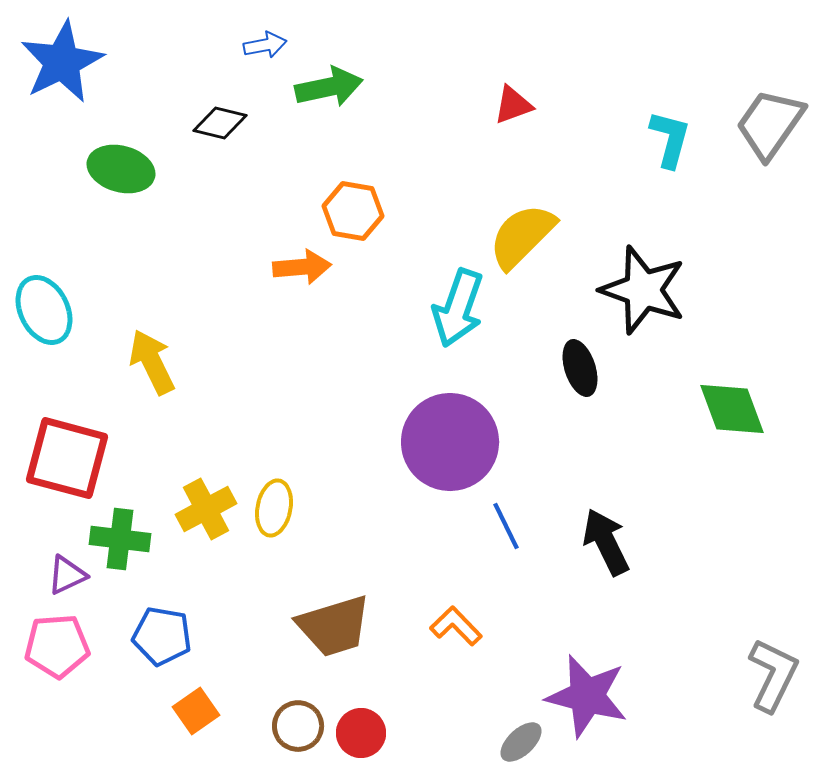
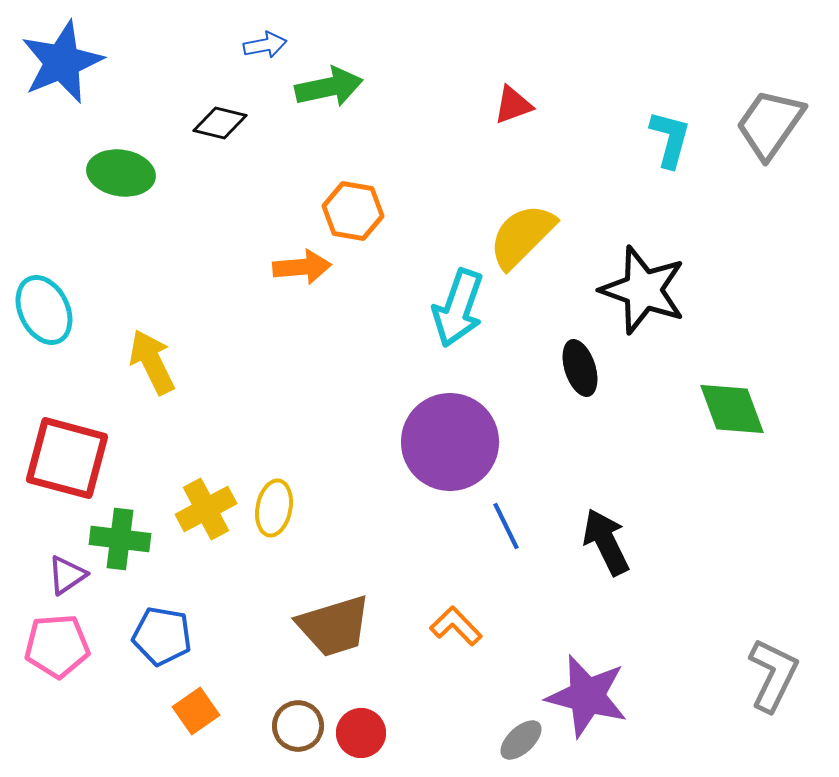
blue star: rotated 4 degrees clockwise
green ellipse: moved 4 px down; rotated 6 degrees counterclockwise
purple triangle: rotated 9 degrees counterclockwise
gray ellipse: moved 2 px up
